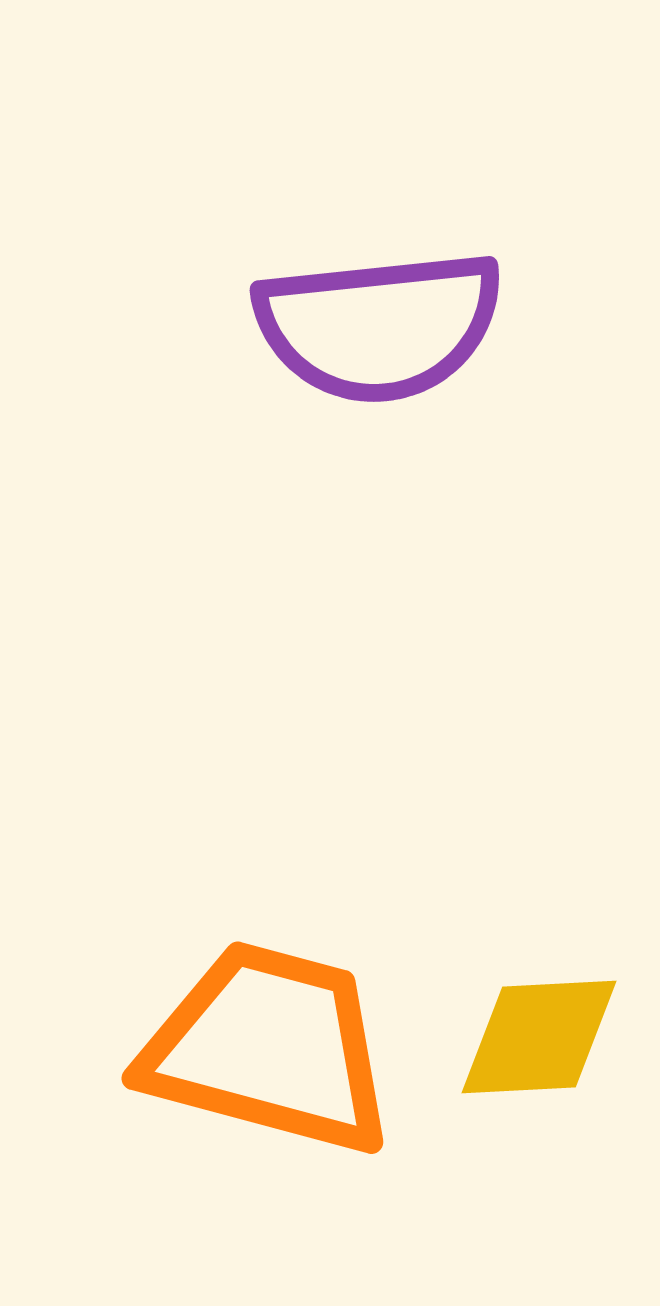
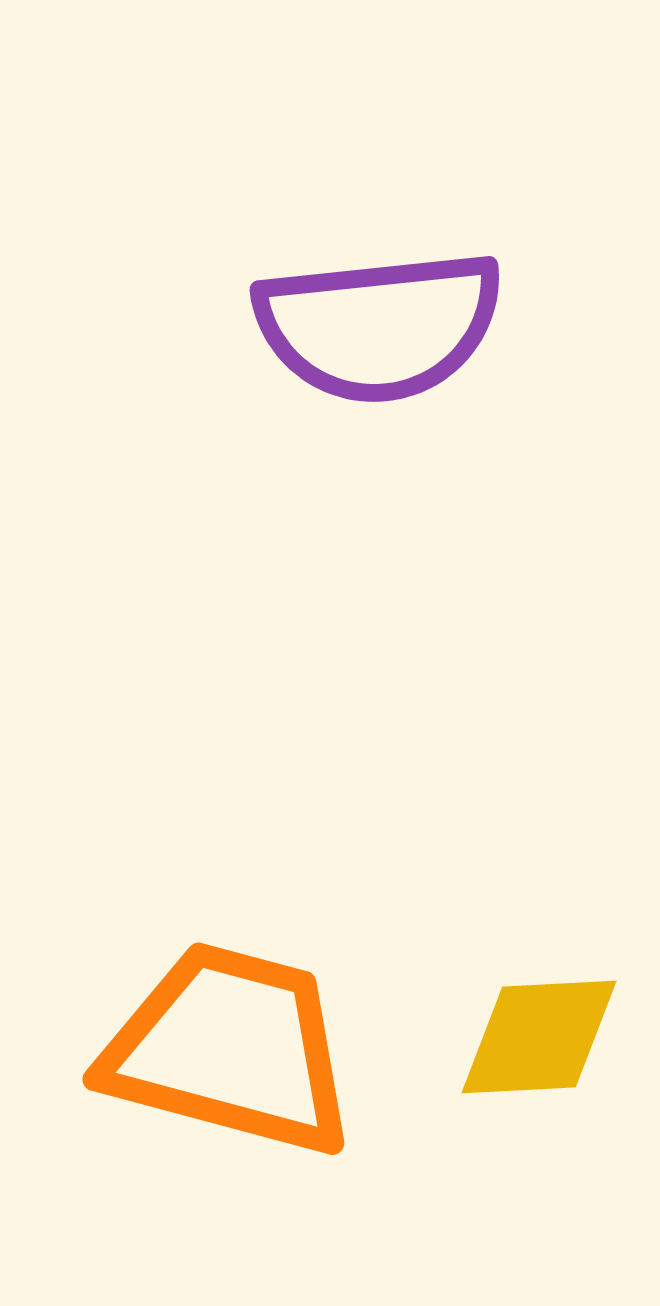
orange trapezoid: moved 39 px left, 1 px down
